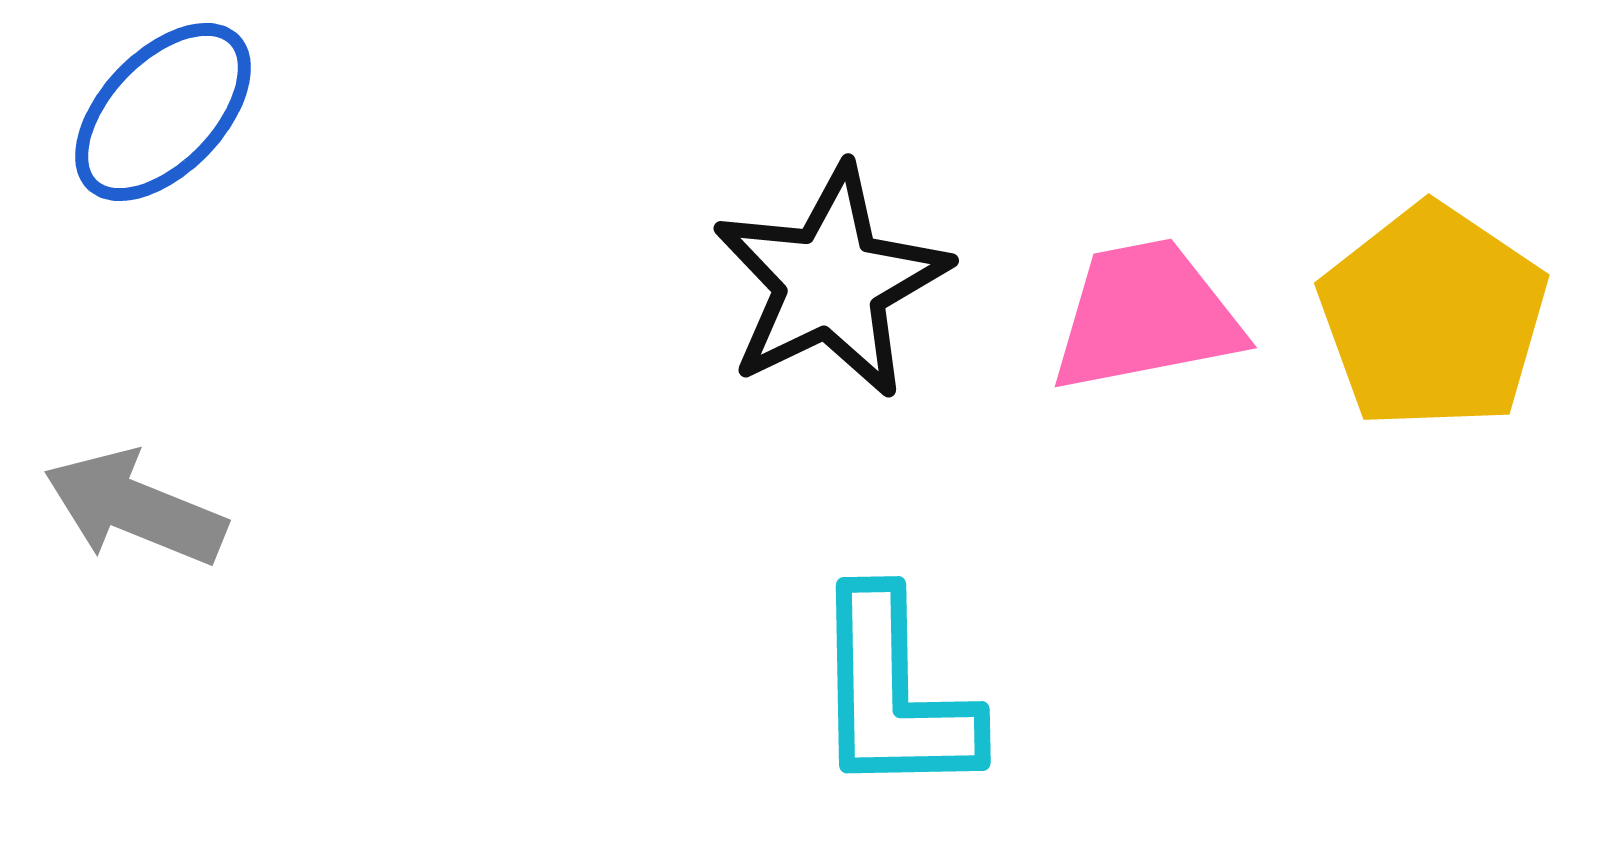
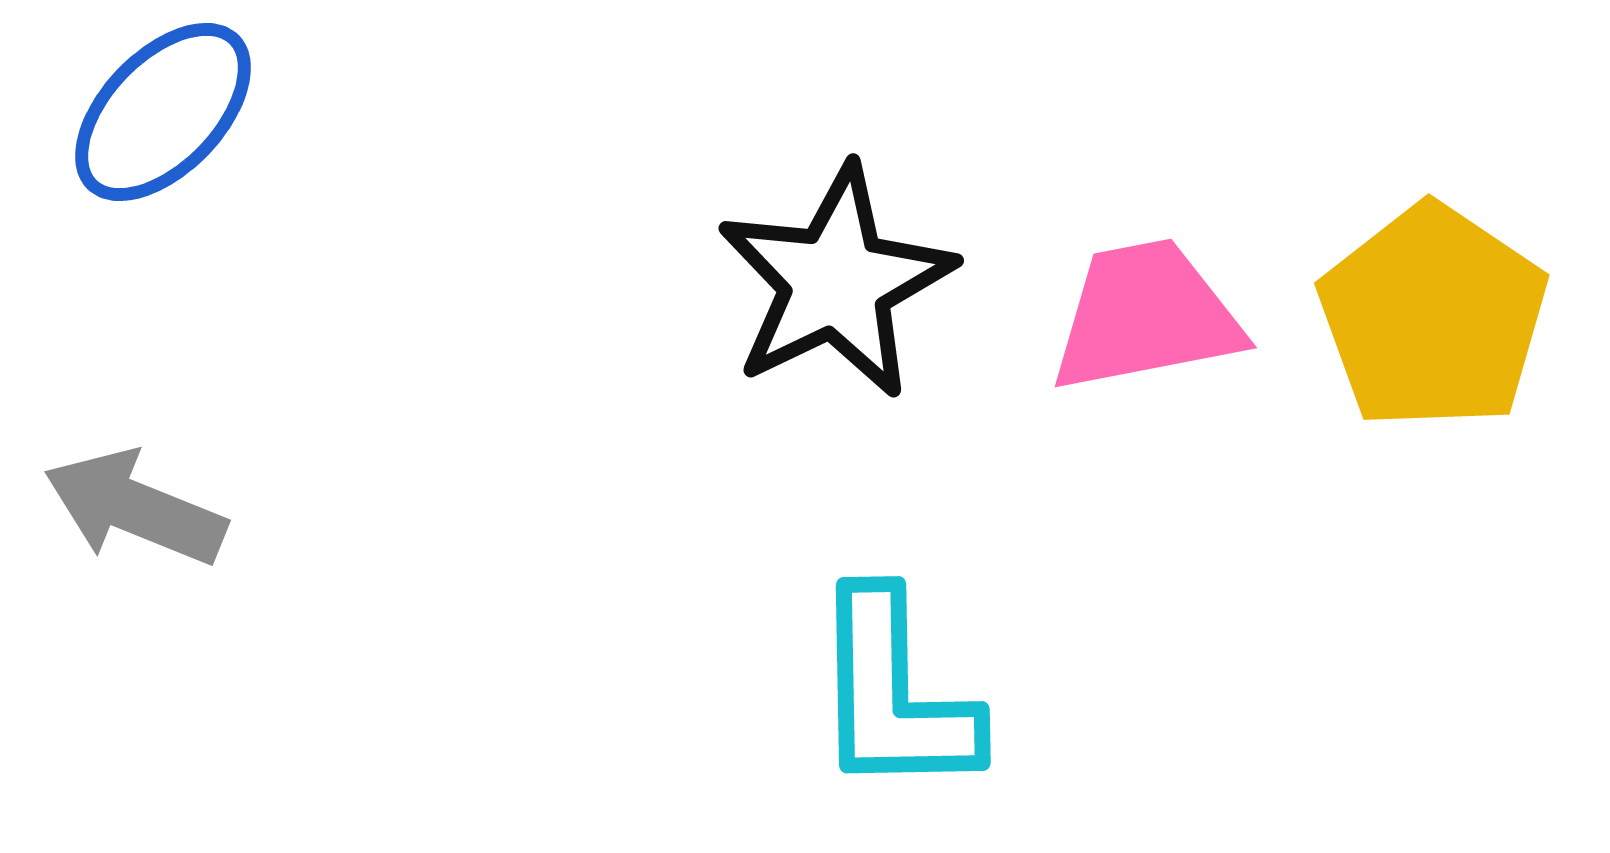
black star: moved 5 px right
